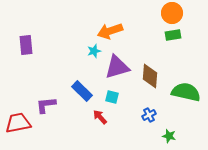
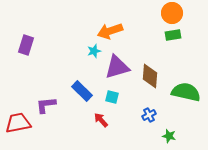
purple rectangle: rotated 24 degrees clockwise
red arrow: moved 1 px right, 3 px down
